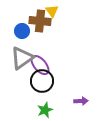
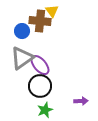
black circle: moved 2 px left, 5 px down
